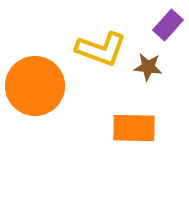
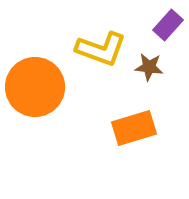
brown star: moved 1 px right
orange circle: moved 1 px down
orange rectangle: rotated 18 degrees counterclockwise
